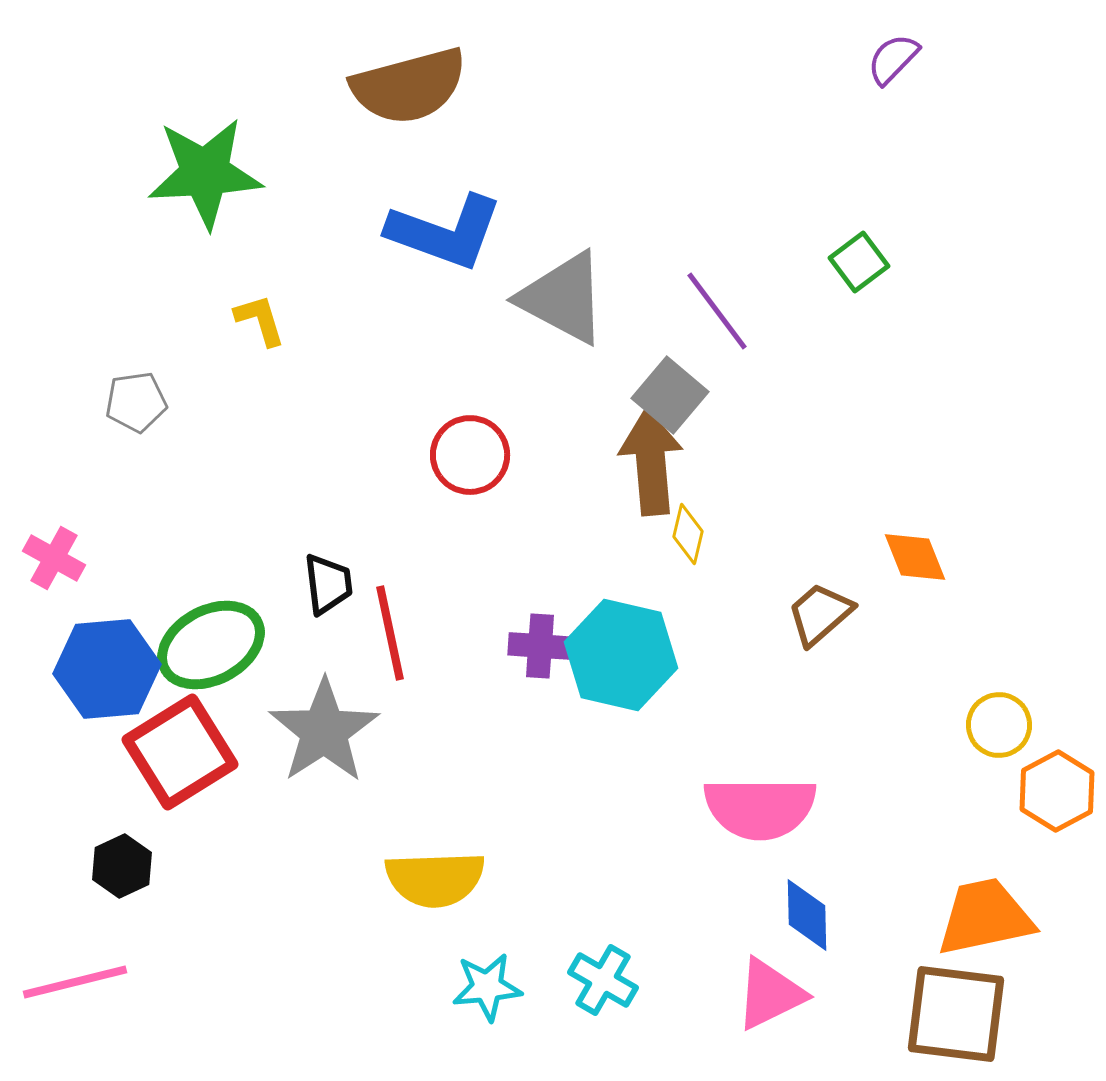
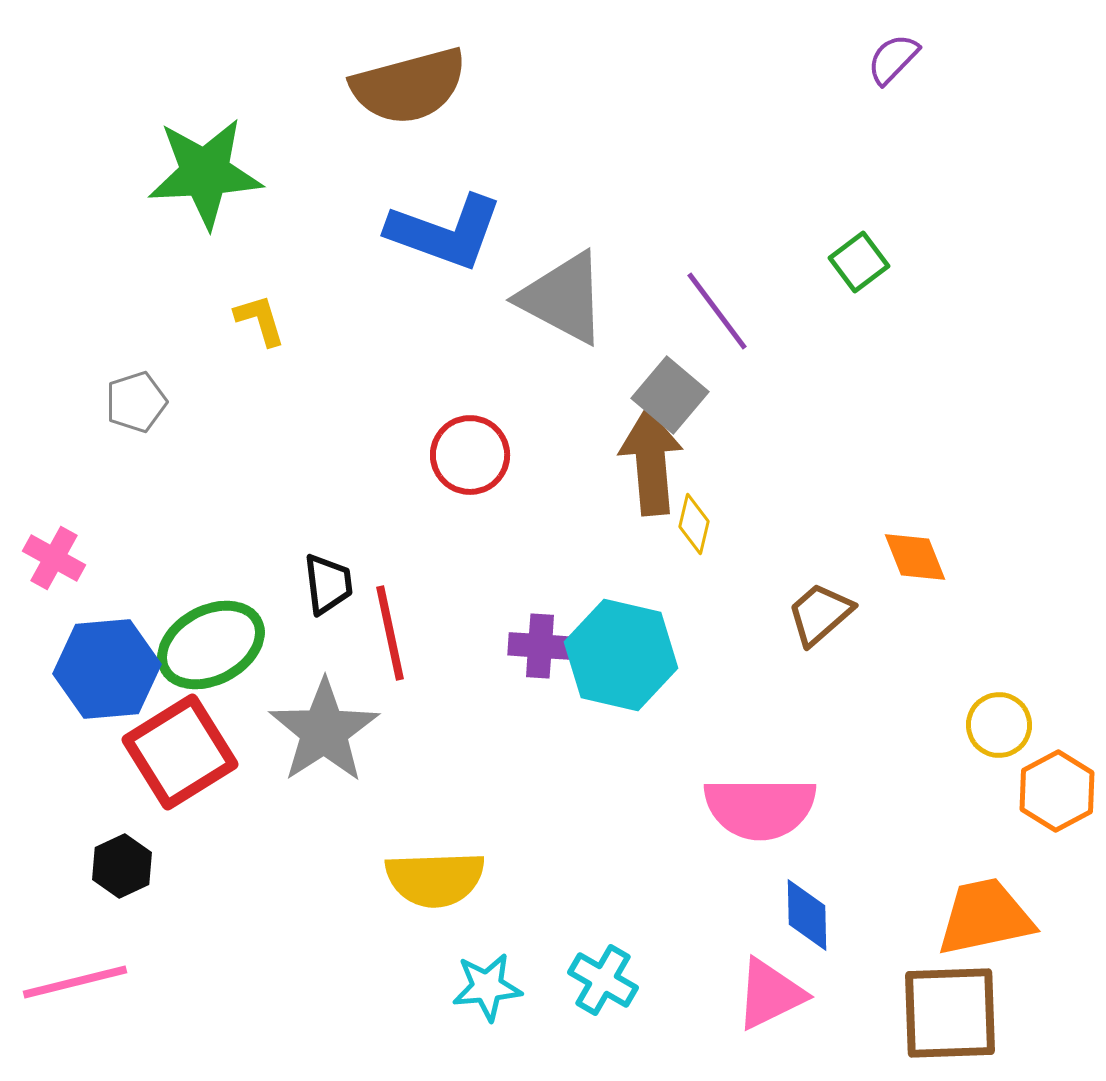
gray pentagon: rotated 10 degrees counterclockwise
yellow diamond: moved 6 px right, 10 px up
brown square: moved 6 px left, 1 px up; rotated 9 degrees counterclockwise
